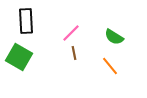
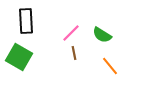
green semicircle: moved 12 px left, 2 px up
